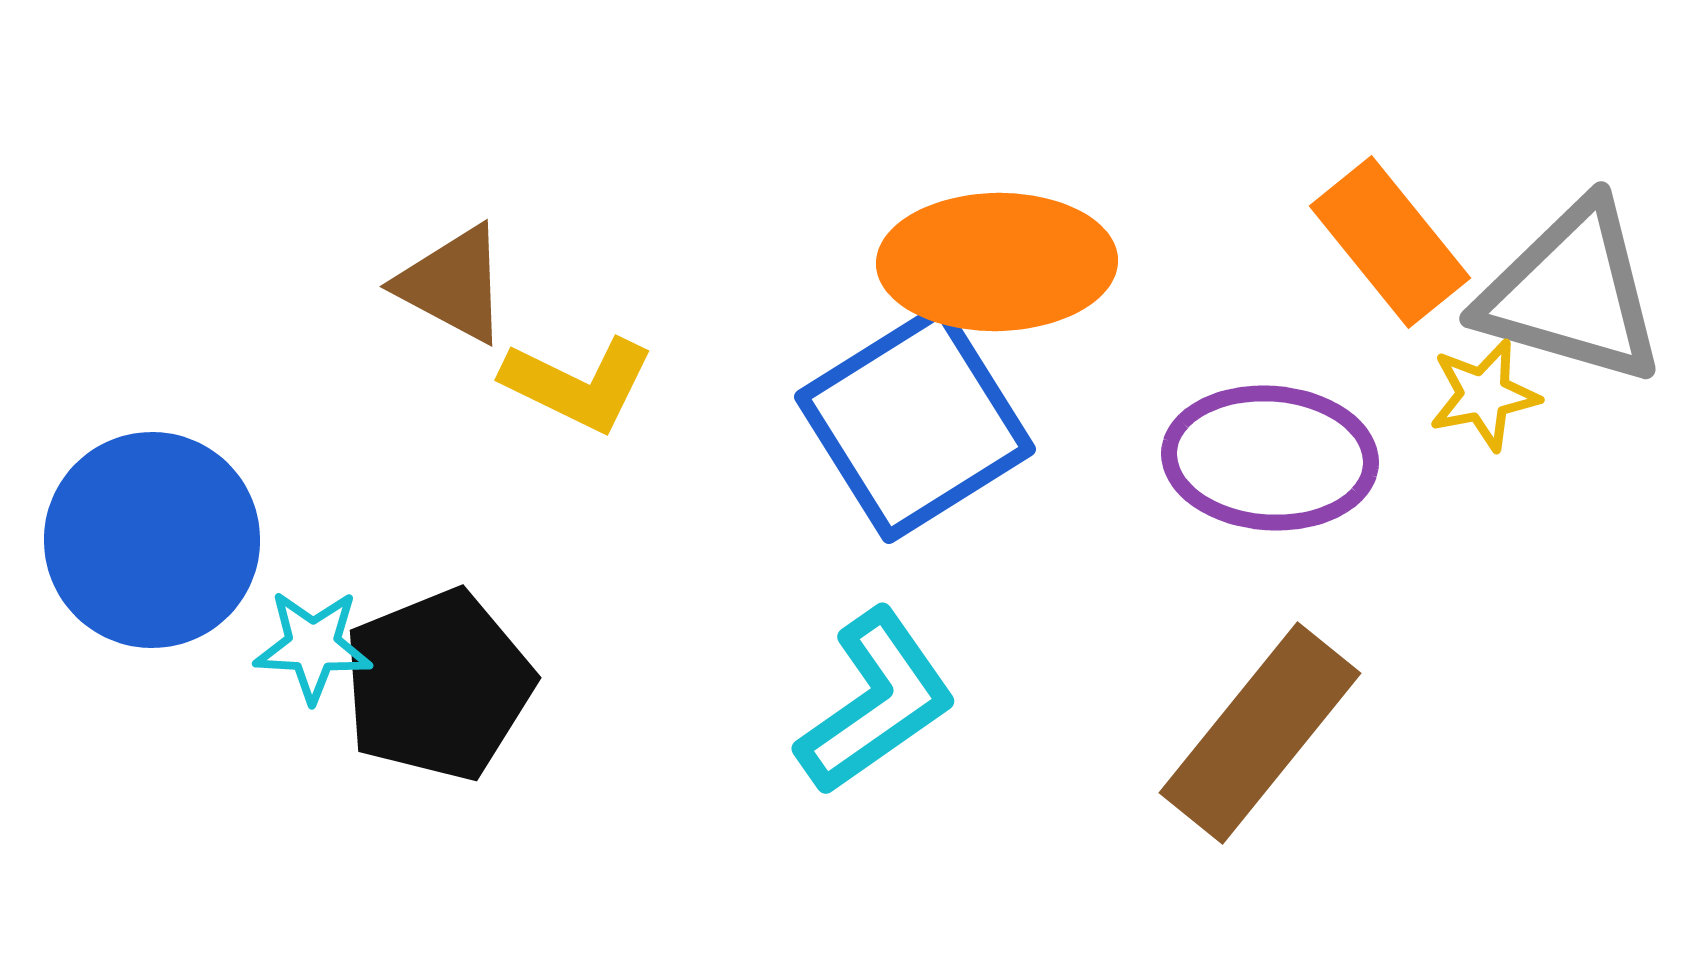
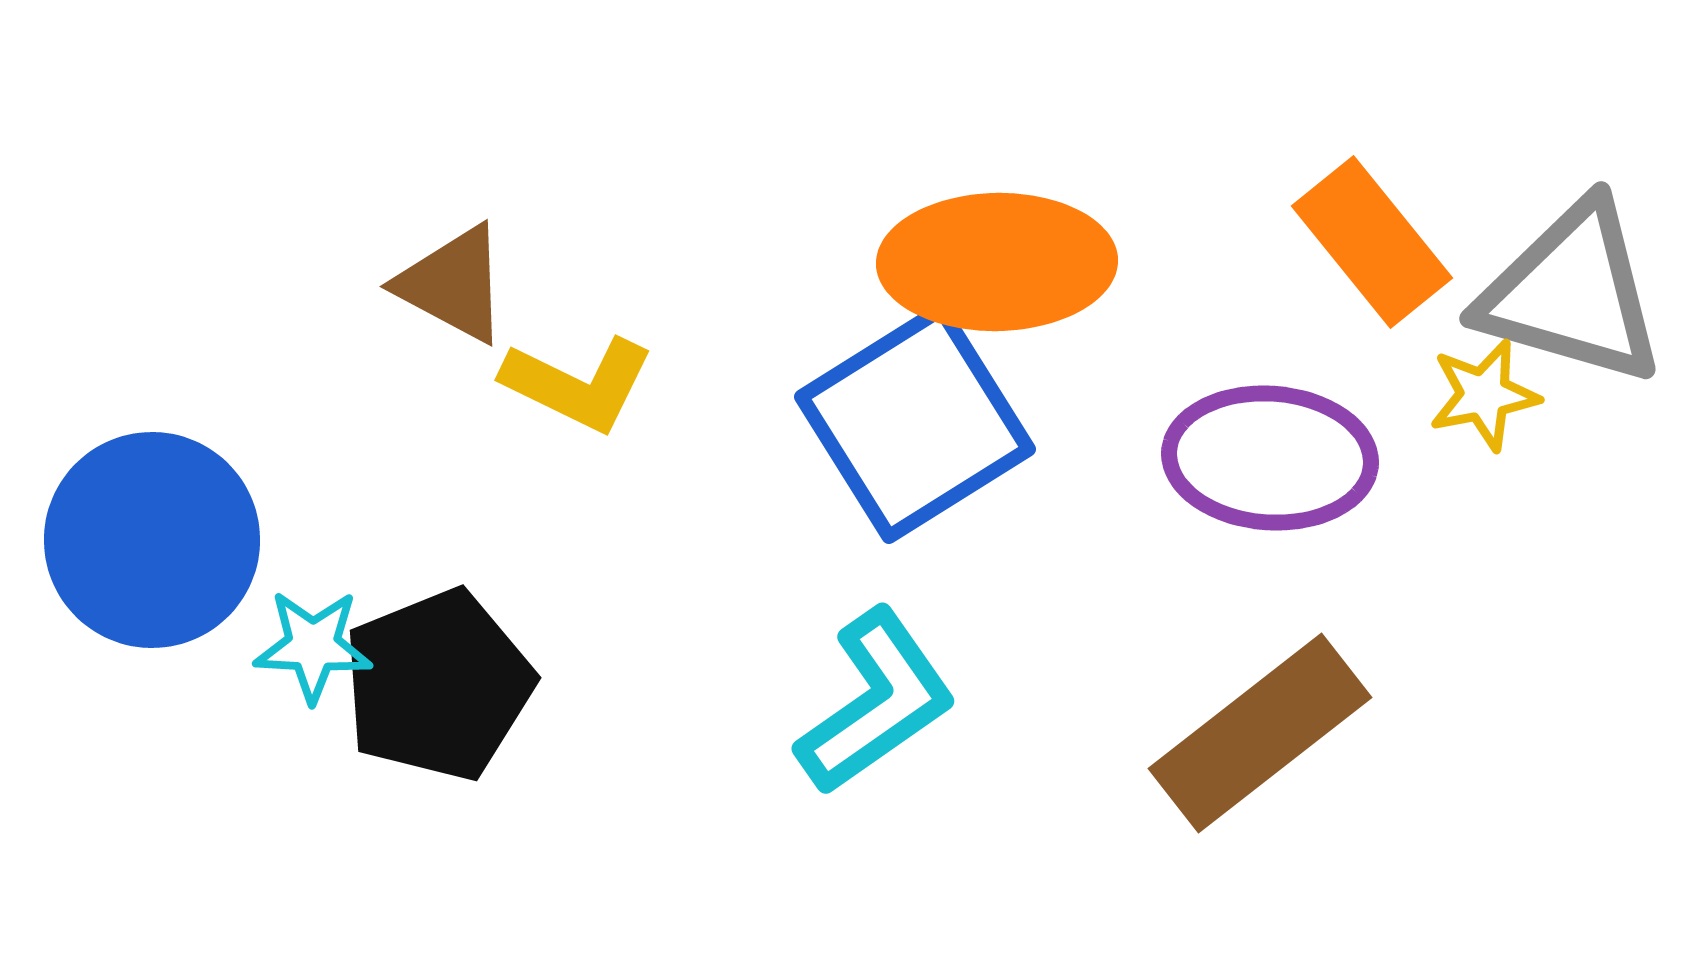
orange rectangle: moved 18 px left
brown rectangle: rotated 13 degrees clockwise
